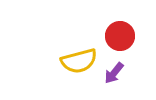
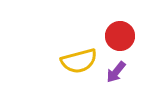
purple arrow: moved 2 px right, 1 px up
